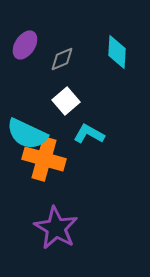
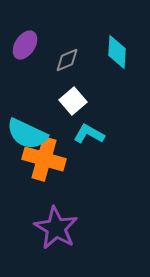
gray diamond: moved 5 px right, 1 px down
white square: moved 7 px right
